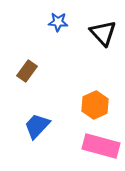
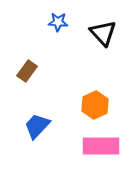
pink rectangle: rotated 15 degrees counterclockwise
